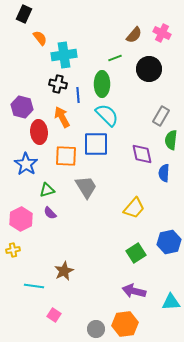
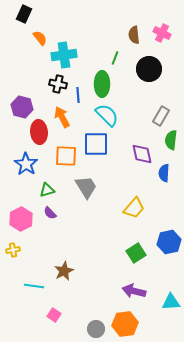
brown semicircle: rotated 132 degrees clockwise
green line: rotated 48 degrees counterclockwise
